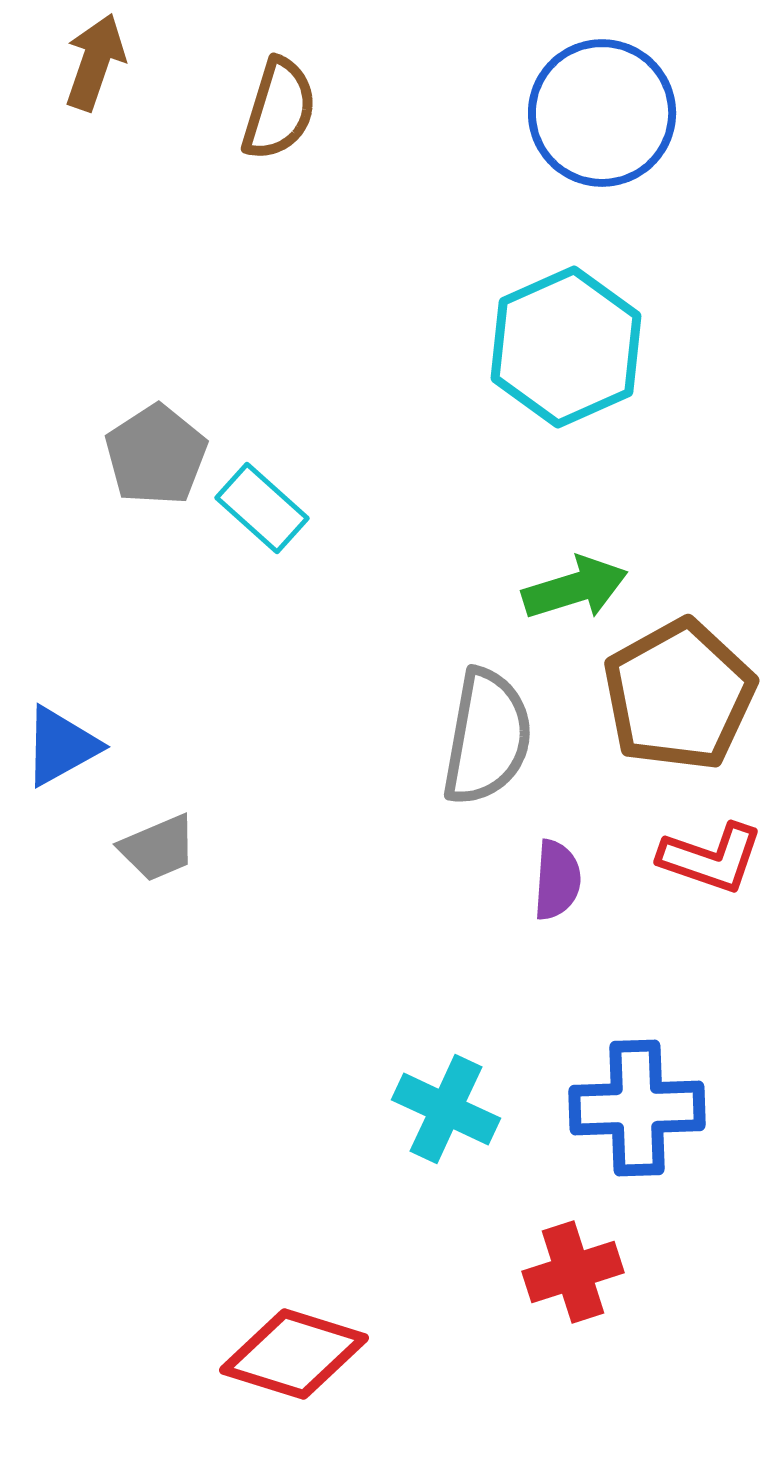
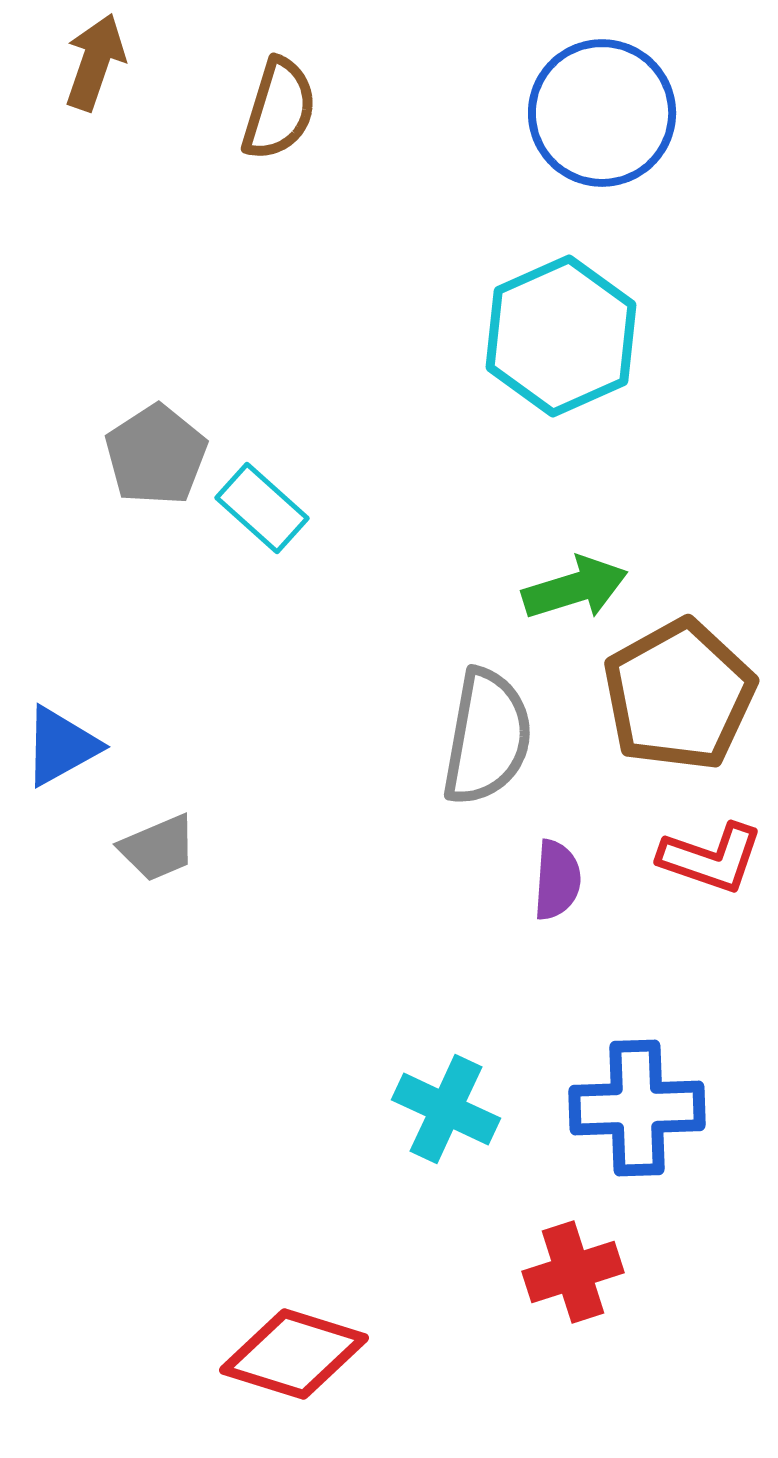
cyan hexagon: moved 5 px left, 11 px up
